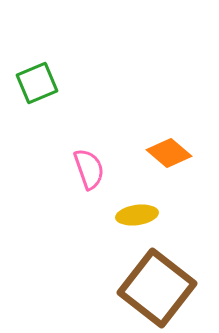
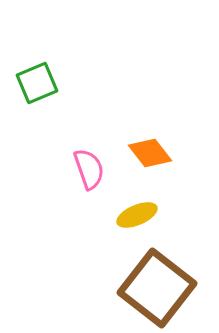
orange diamond: moved 19 px left; rotated 12 degrees clockwise
yellow ellipse: rotated 15 degrees counterclockwise
